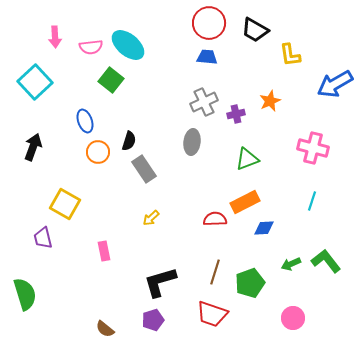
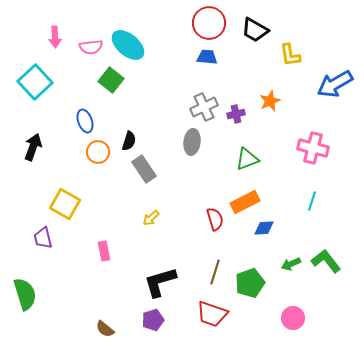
gray cross: moved 5 px down
red semicircle: rotated 75 degrees clockwise
